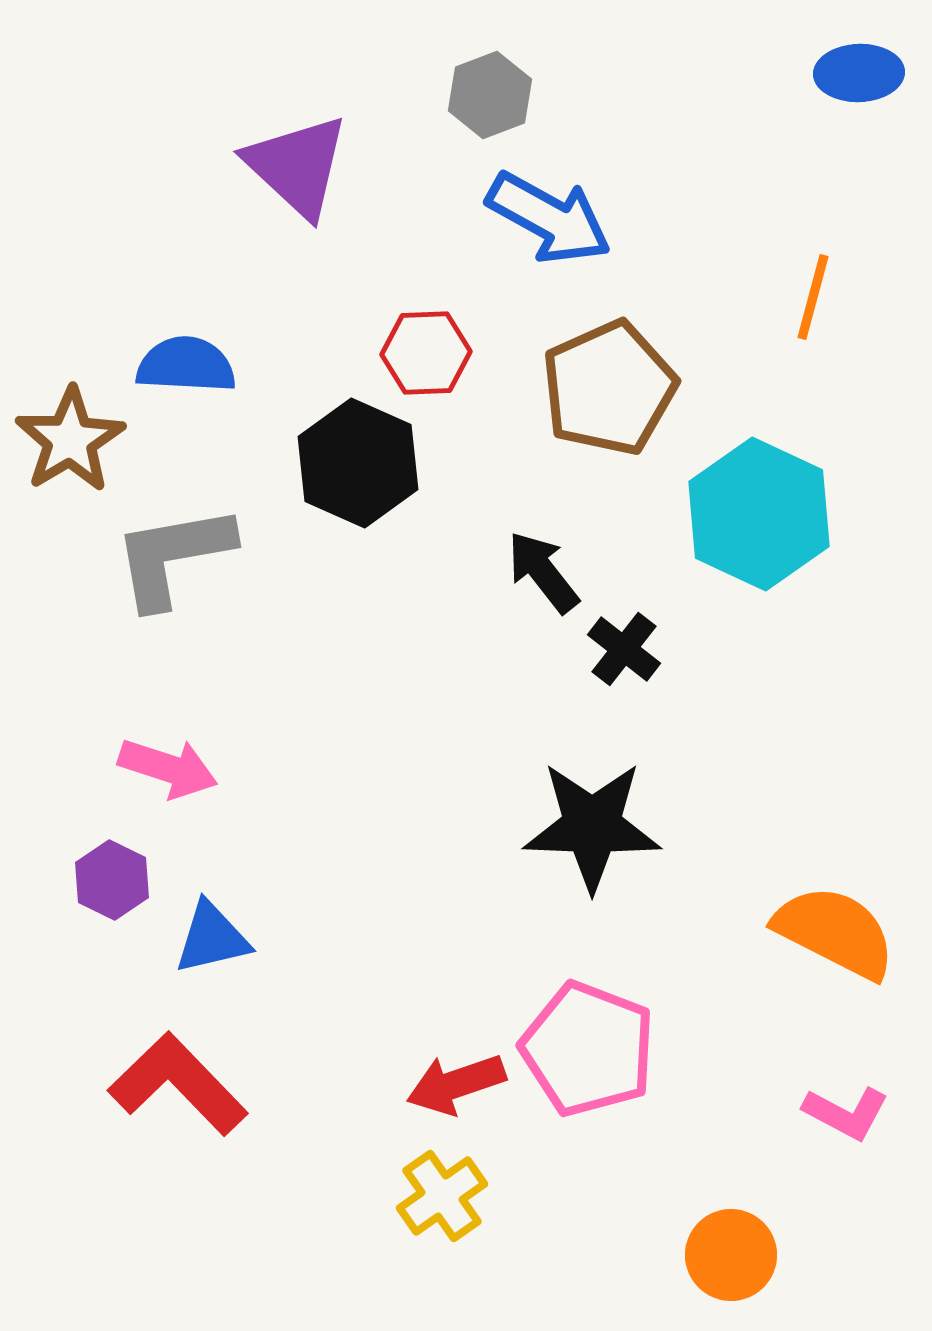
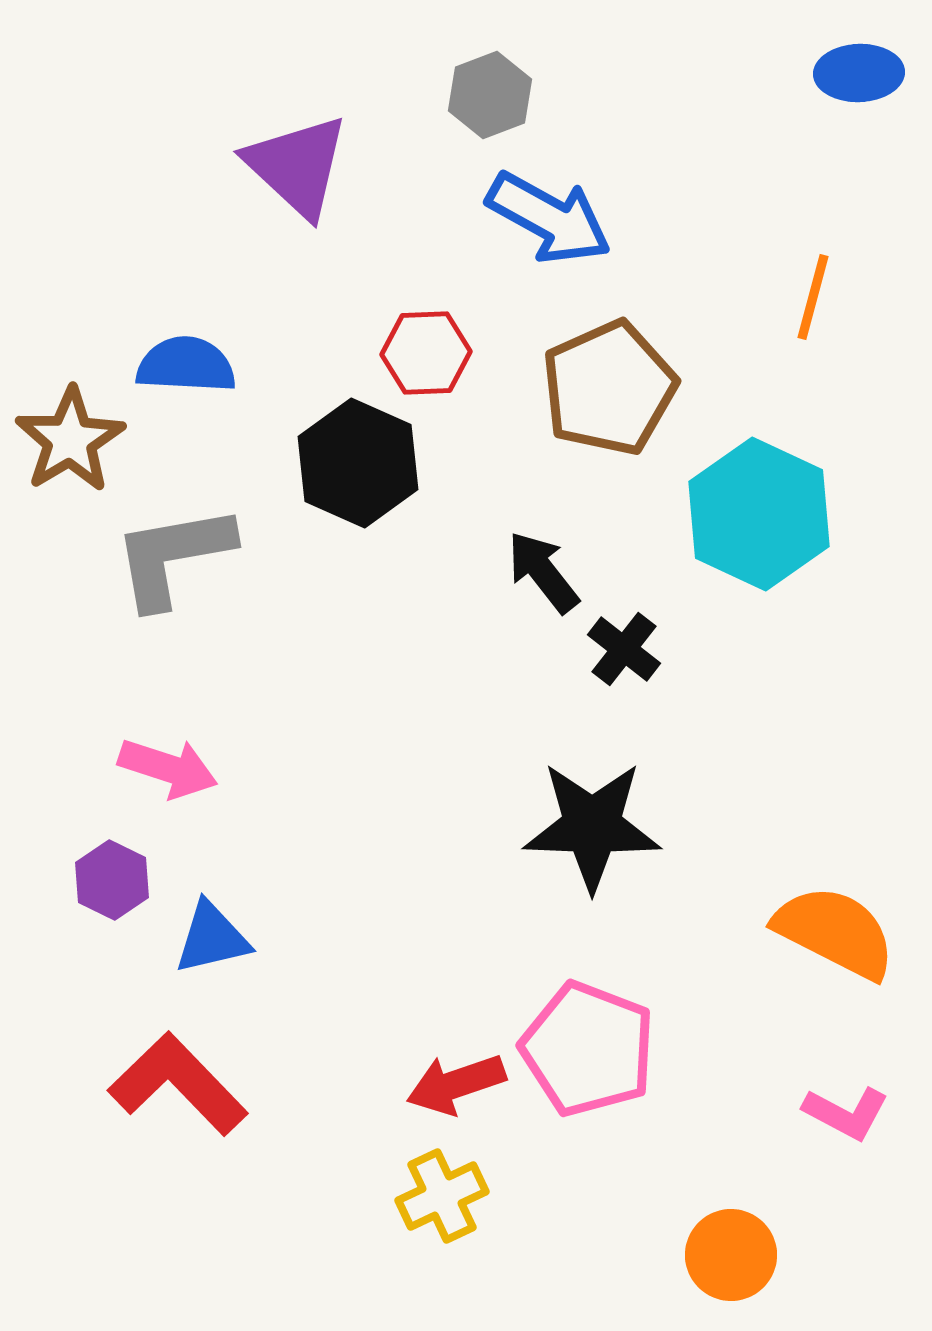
yellow cross: rotated 10 degrees clockwise
